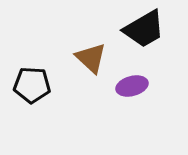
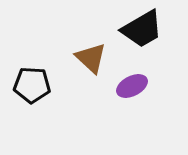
black trapezoid: moved 2 px left
purple ellipse: rotated 12 degrees counterclockwise
